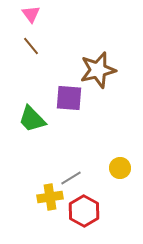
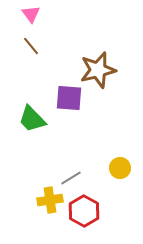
yellow cross: moved 3 px down
